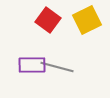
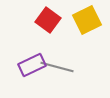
purple rectangle: rotated 24 degrees counterclockwise
